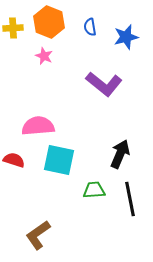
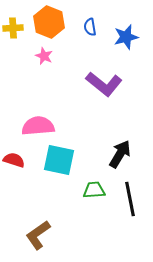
black arrow: rotated 8 degrees clockwise
